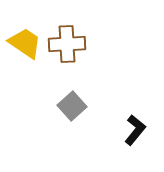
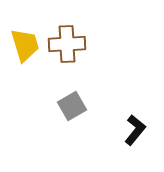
yellow trapezoid: moved 2 px down; rotated 39 degrees clockwise
gray square: rotated 12 degrees clockwise
